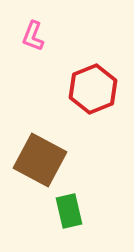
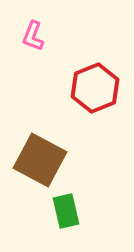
red hexagon: moved 2 px right, 1 px up
green rectangle: moved 3 px left
